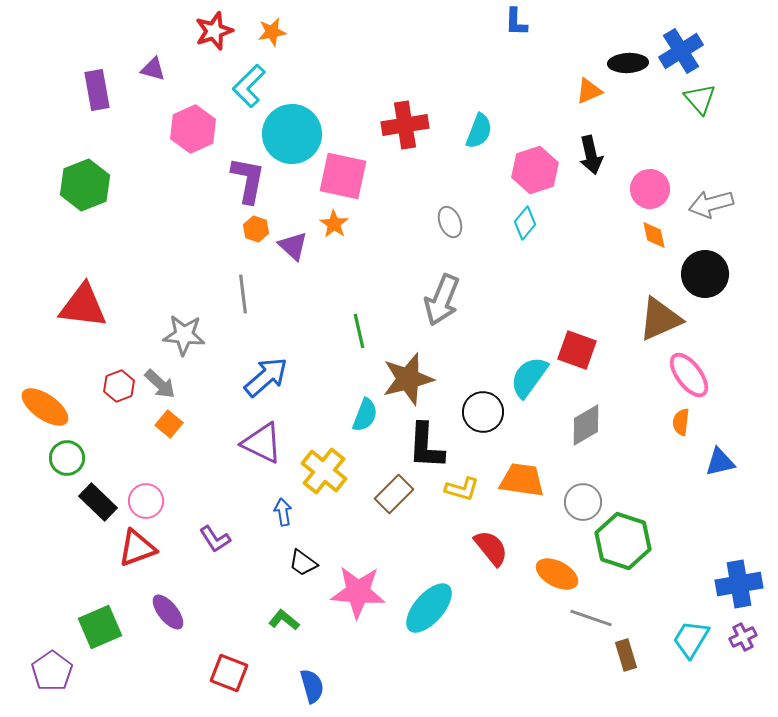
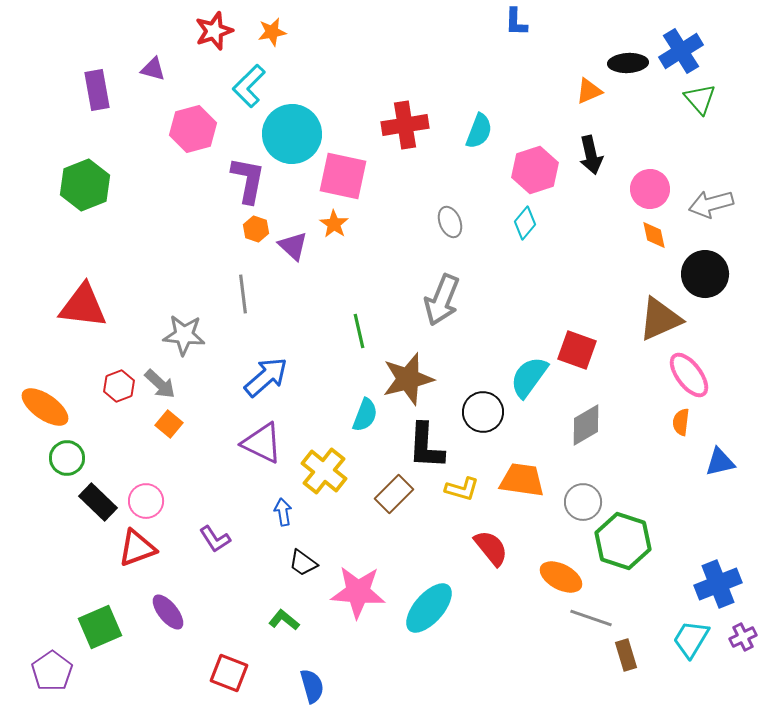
pink hexagon at (193, 129): rotated 9 degrees clockwise
orange ellipse at (557, 574): moved 4 px right, 3 px down
blue cross at (739, 584): moved 21 px left; rotated 12 degrees counterclockwise
